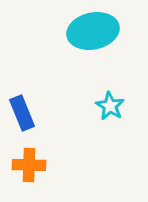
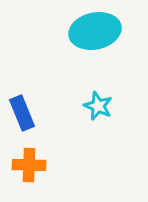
cyan ellipse: moved 2 px right
cyan star: moved 12 px left; rotated 8 degrees counterclockwise
